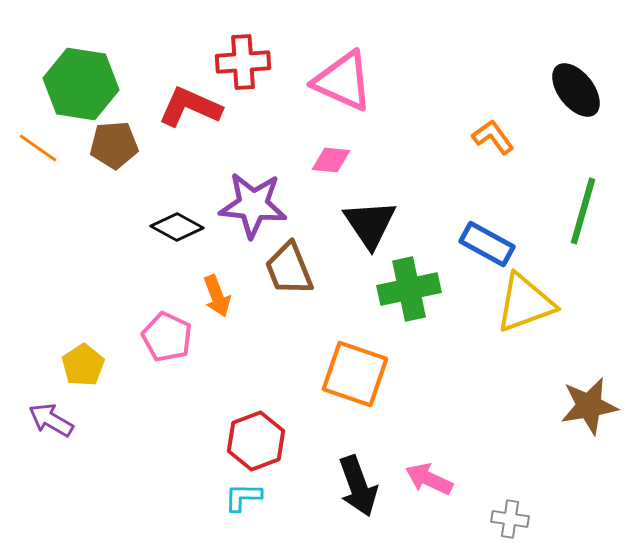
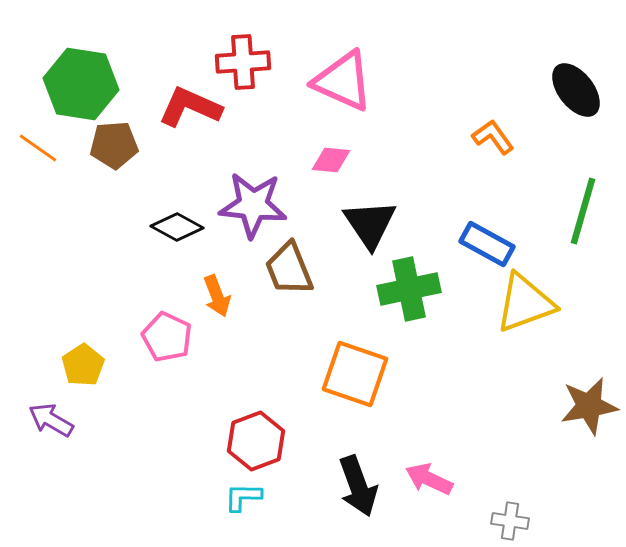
gray cross: moved 2 px down
